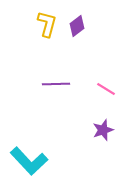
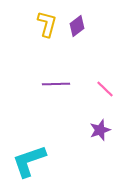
pink line: moved 1 px left; rotated 12 degrees clockwise
purple star: moved 3 px left
cyan L-shape: rotated 114 degrees clockwise
